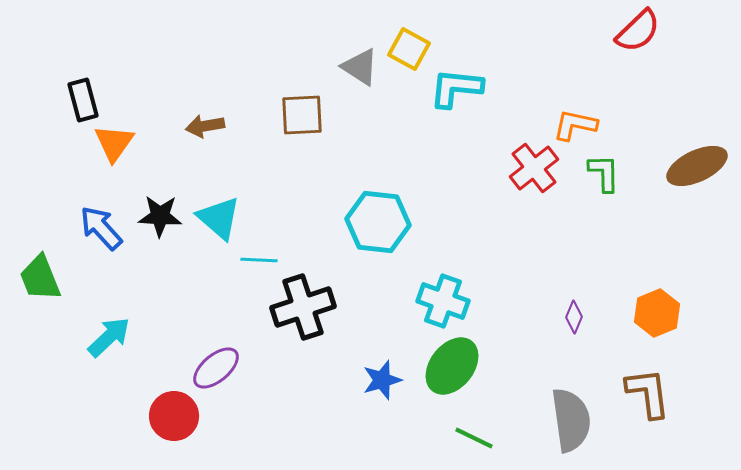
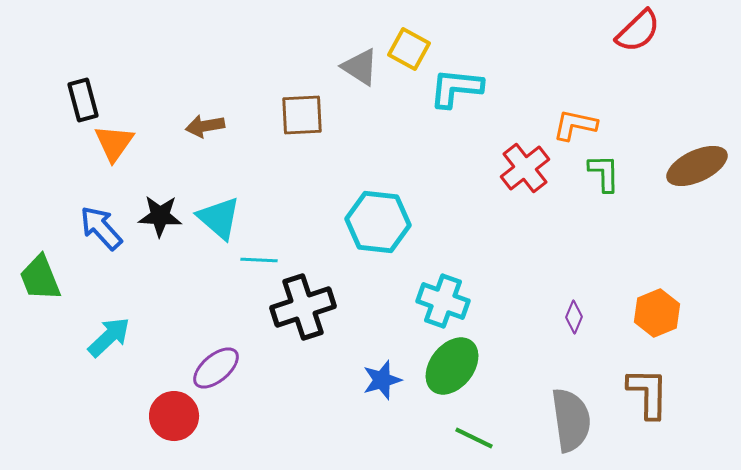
red cross: moved 9 px left
brown L-shape: rotated 8 degrees clockwise
